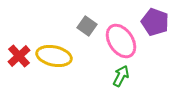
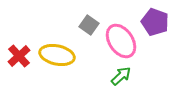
gray square: moved 2 px right, 1 px up
yellow ellipse: moved 3 px right, 1 px up
green arrow: rotated 20 degrees clockwise
